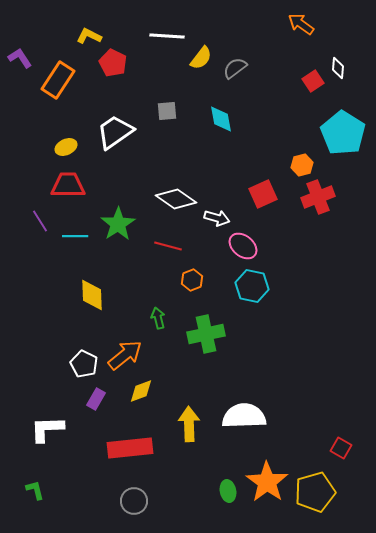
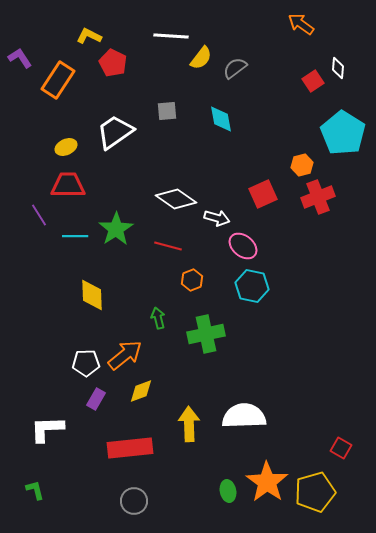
white line at (167, 36): moved 4 px right
purple line at (40, 221): moved 1 px left, 6 px up
green star at (118, 224): moved 2 px left, 5 px down
white pentagon at (84, 364): moved 2 px right, 1 px up; rotated 28 degrees counterclockwise
